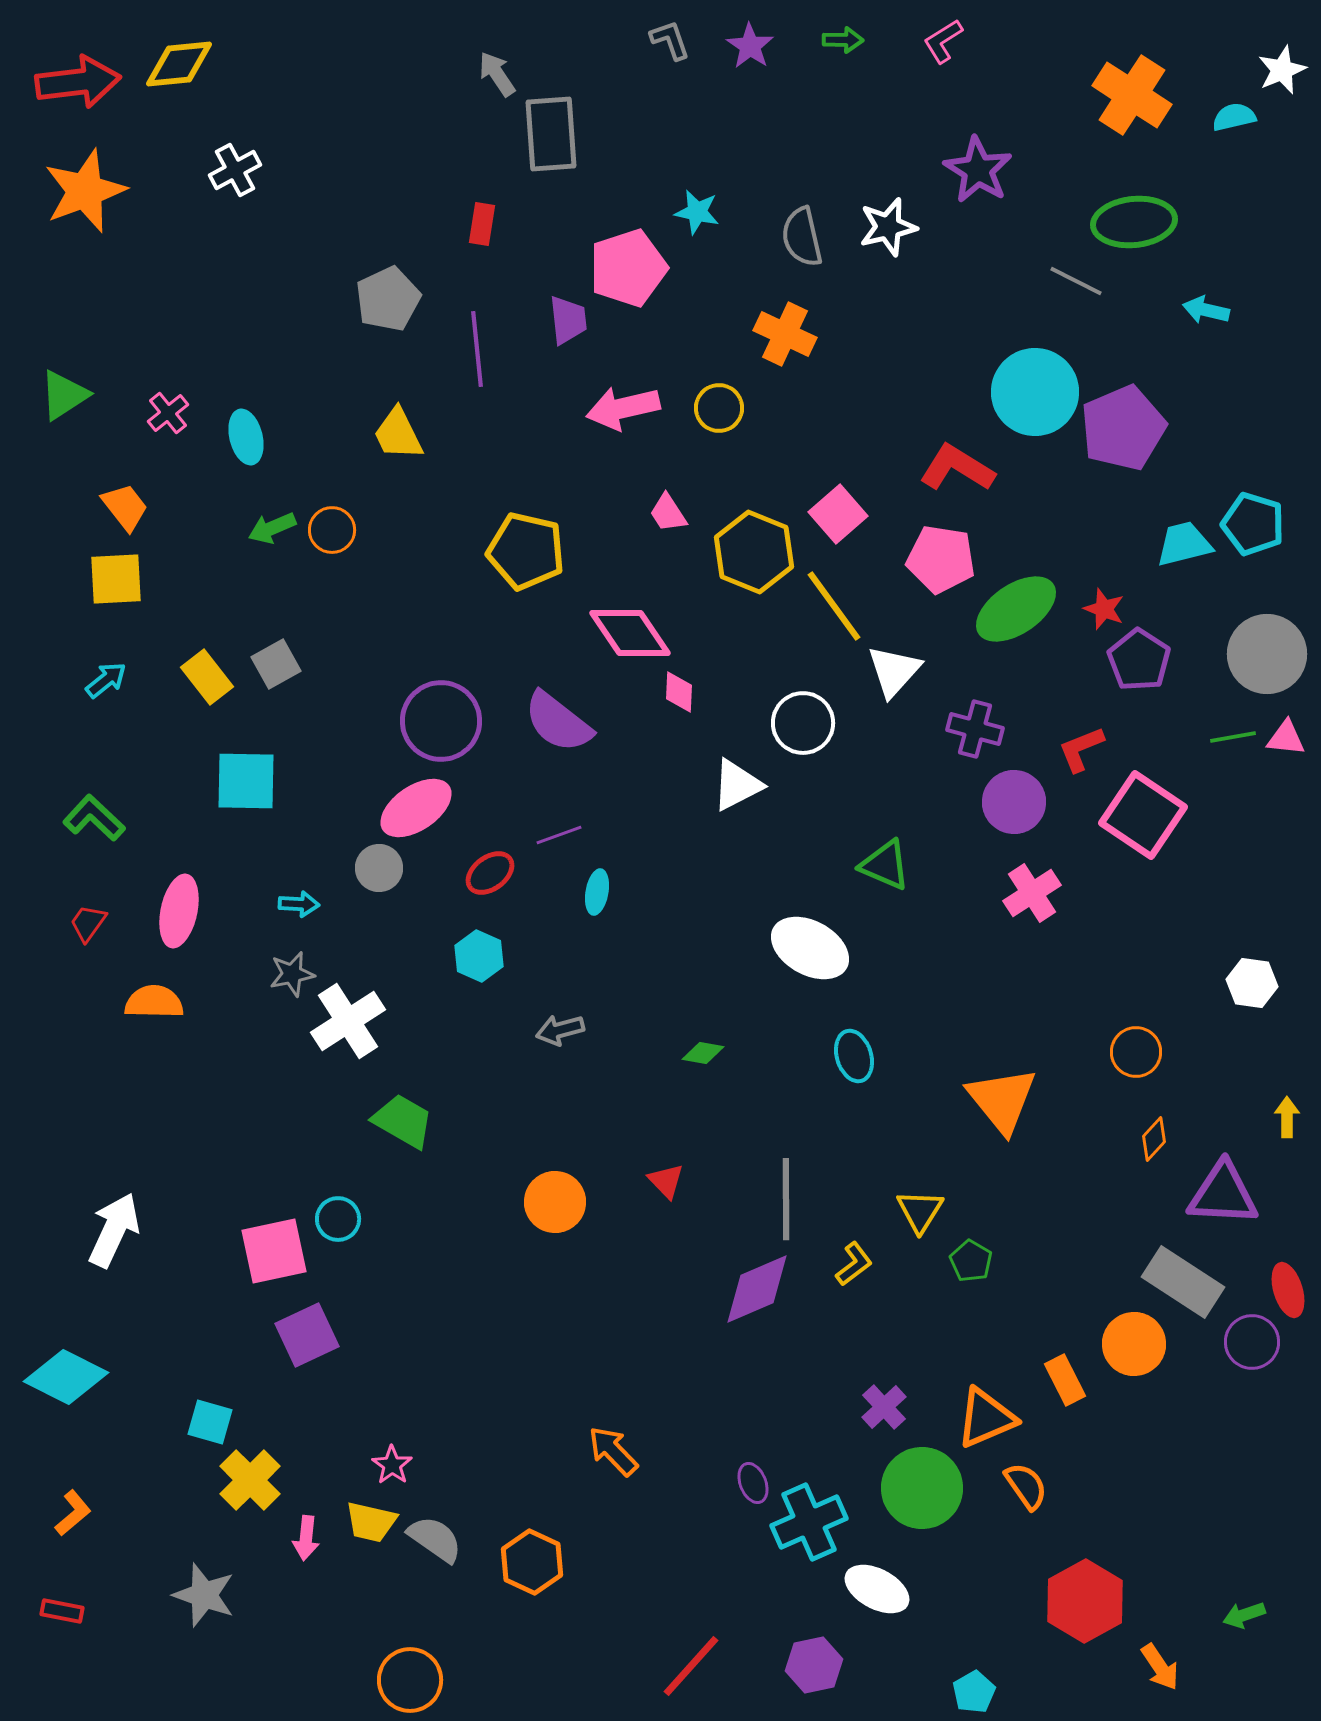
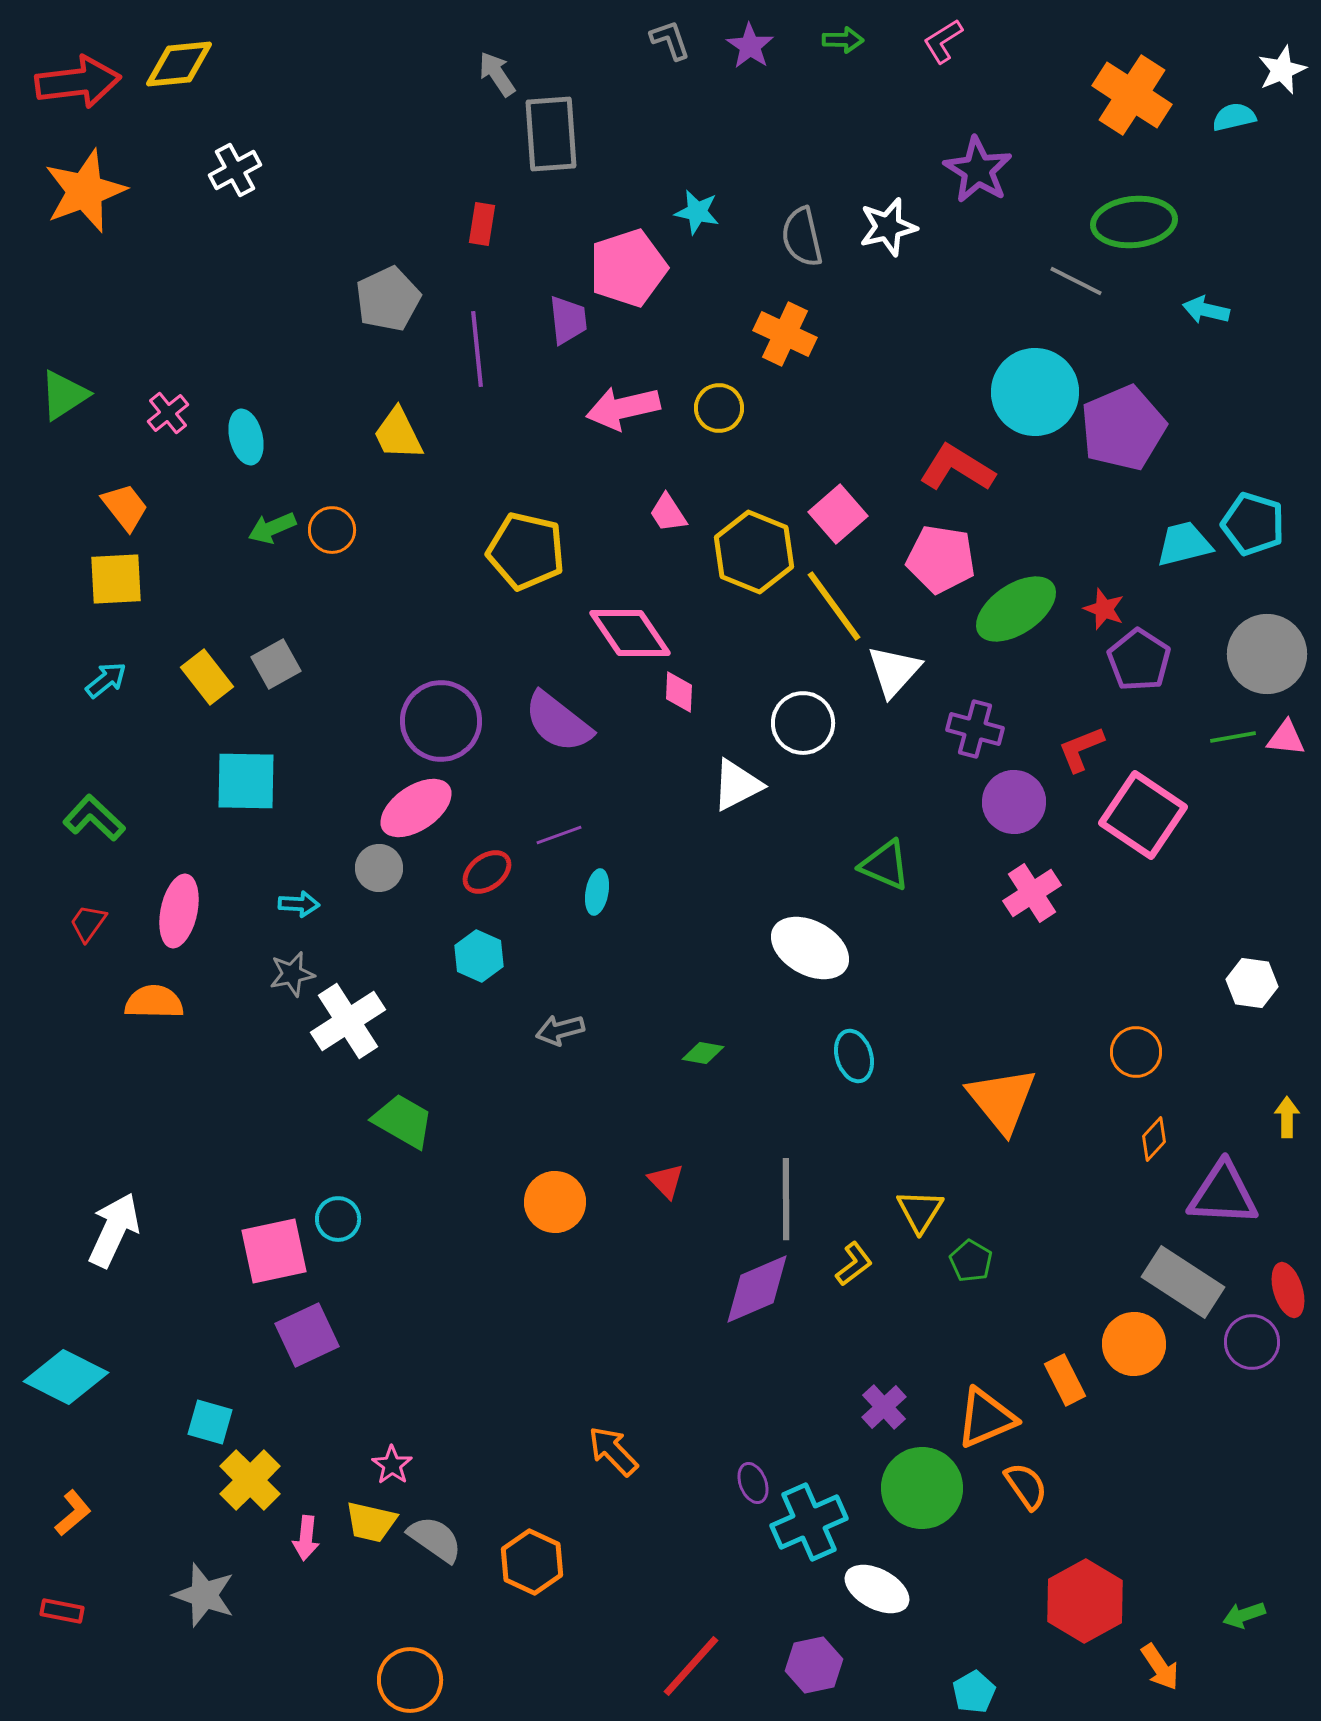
red ellipse at (490, 873): moved 3 px left, 1 px up
